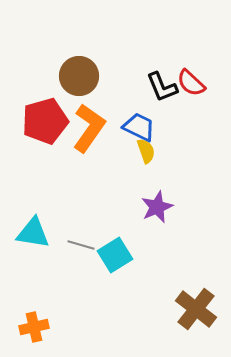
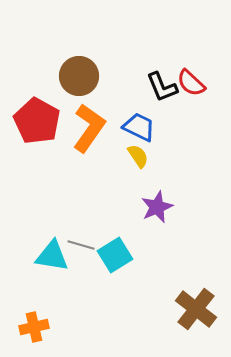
red pentagon: moved 8 px left; rotated 27 degrees counterclockwise
yellow semicircle: moved 8 px left, 5 px down; rotated 15 degrees counterclockwise
cyan triangle: moved 19 px right, 23 px down
